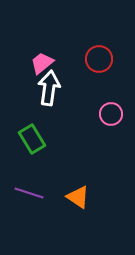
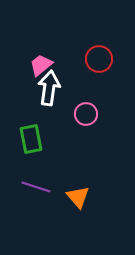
pink trapezoid: moved 1 px left, 2 px down
pink circle: moved 25 px left
green rectangle: moved 1 px left; rotated 20 degrees clockwise
purple line: moved 7 px right, 6 px up
orange triangle: rotated 15 degrees clockwise
